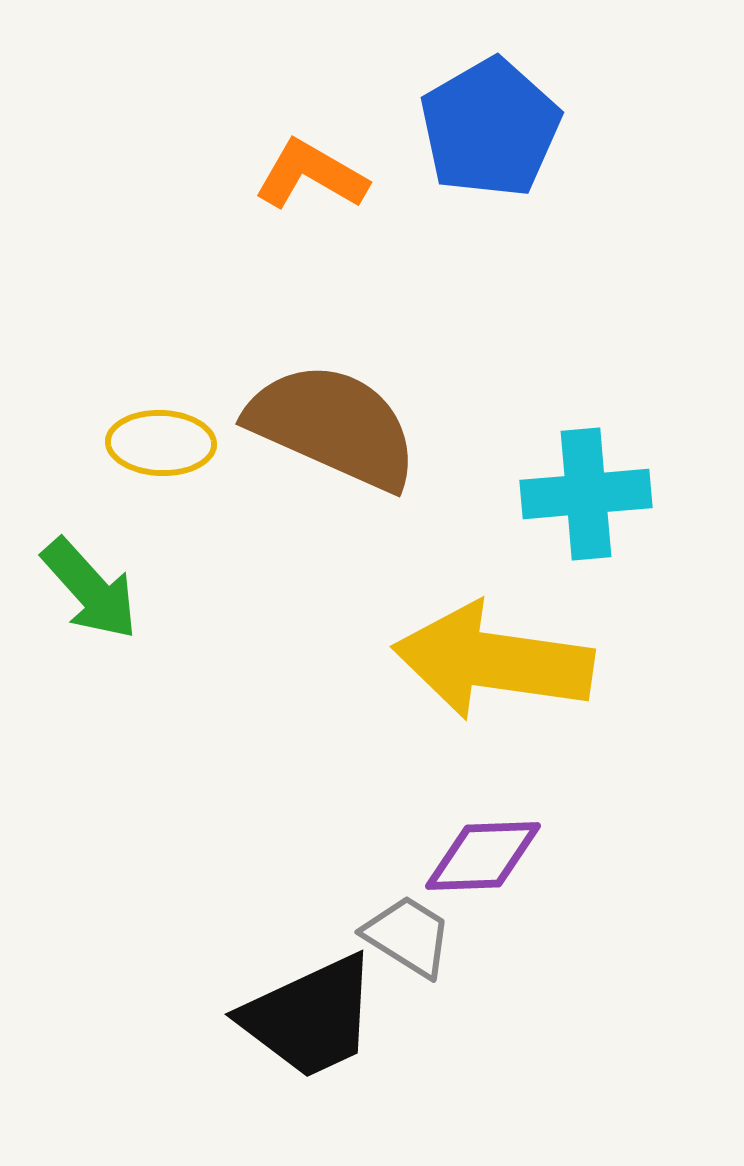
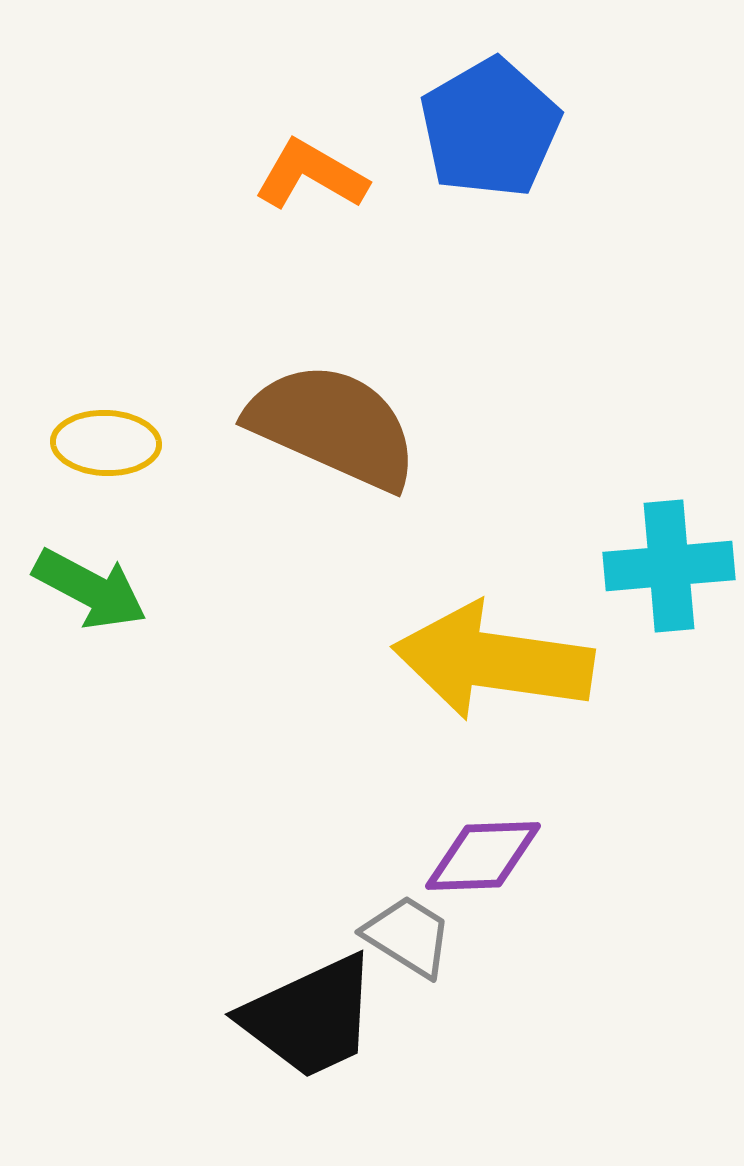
yellow ellipse: moved 55 px left
cyan cross: moved 83 px right, 72 px down
green arrow: rotated 20 degrees counterclockwise
